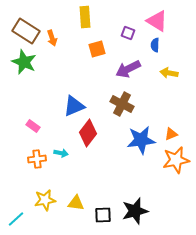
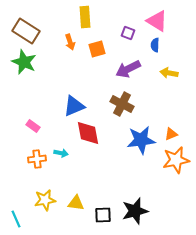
orange arrow: moved 18 px right, 4 px down
red diamond: rotated 48 degrees counterclockwise
cyan line: rotated 72 degrees counterclockwise
